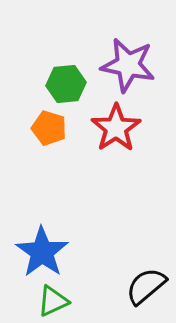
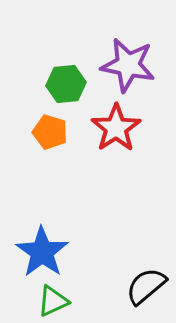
orange pentagon: moved 1 px right, 4 px down
